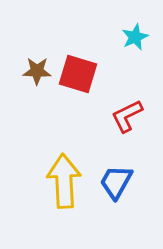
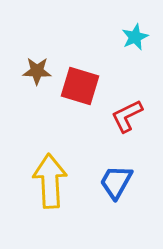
red square: moved 2 px right, 12 px down
yellow arrow: moved 14 px left
